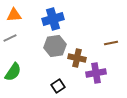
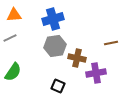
black square: rotated 32 degrees counterclockwise
